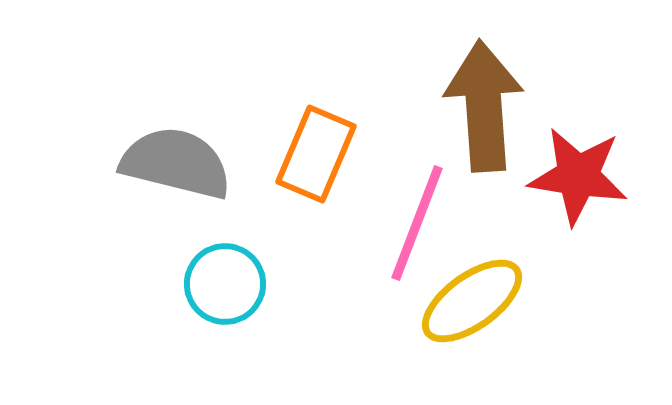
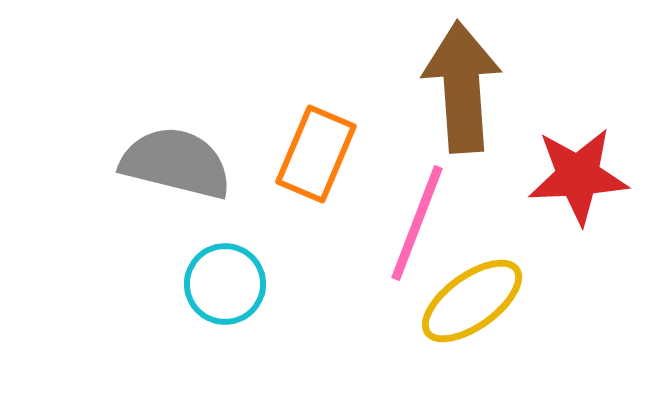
brown arrow: moved 22 px left, 19 px up
red star: rotated 12 degrees counterclockwise
